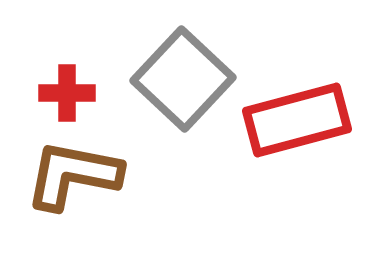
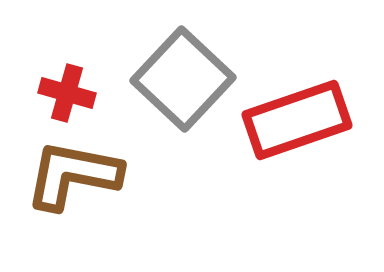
red cross: rotated 16 degrees clockwise
red rectangle: rotated 4 degrees counterclockwise
